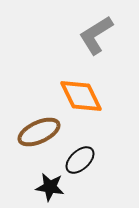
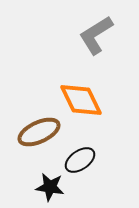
orange diamond: moved 4 px down
black ellipse: rotated 8 degrees clockwise
